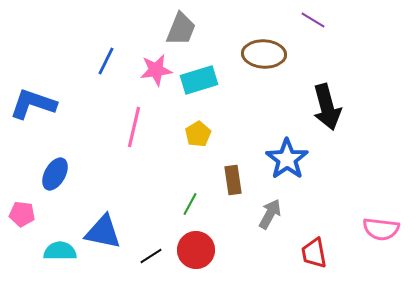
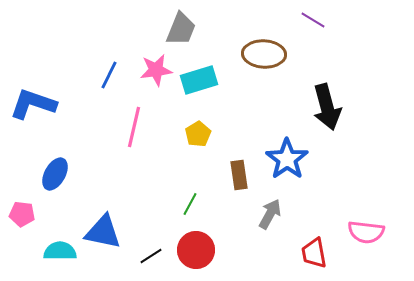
blue line: moved 3 px right, 14 px down
brown rectangle: moved 6 px right, 5 px up
pink semicircle: moved 15 px left, 3 px down
